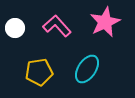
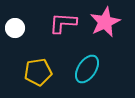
pink L-shape: moved 6 px right, 3 px up; rotated 44 degrees counterclockwise
yellow pentagon: moved 1 px left
